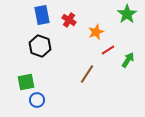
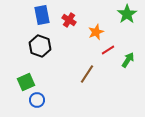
green square: rotated 12 degrees counterclockwise
